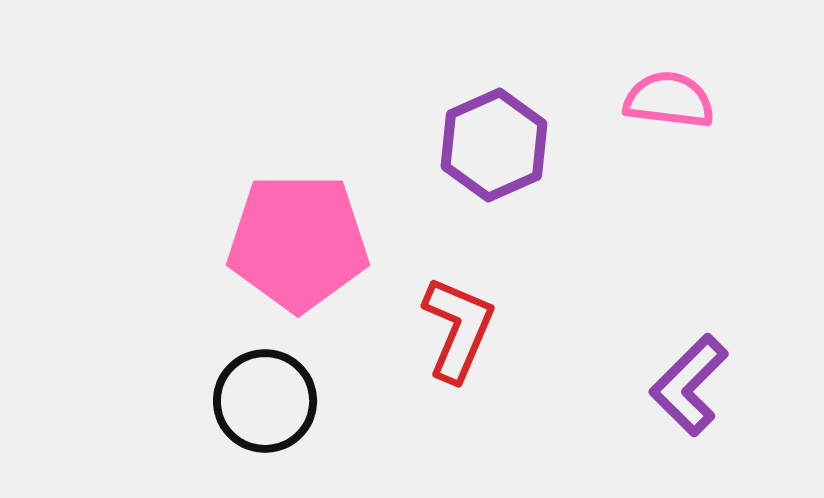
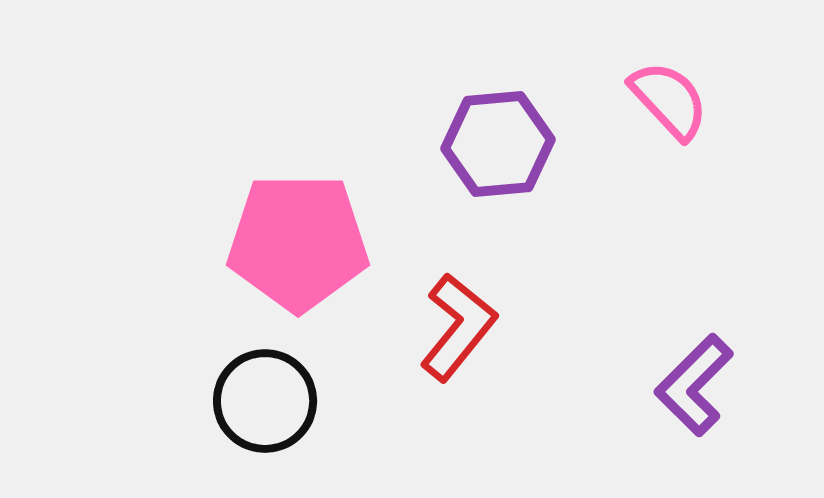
pink semicircle: rotated 40 degrees clockwise
purple hexagon: moved 4 px right, 1 px up; rotated 19 degrees clockwise
red L-shape: moved 2 px up; rotated 16 degrees clockwise
purple L-shape: moved 5 px right
